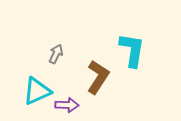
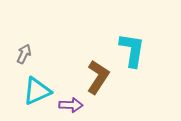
gray arrow: moved 32 px left
purple arrow: moved 4 px right
